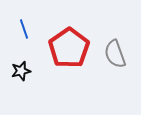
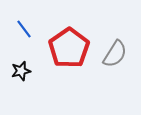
blue line: rotated 18 degrees counterclockwise
gray semicircle: rotated 128 degrees counterclockwise
